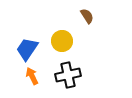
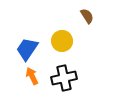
black cross: moved 4 px left, 3 px down
